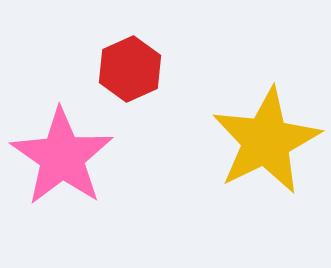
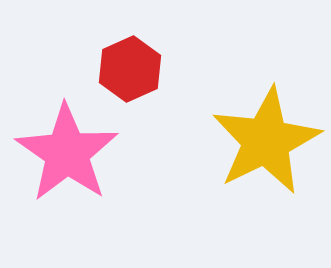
pink star: moved 5 px right, 4 px up
